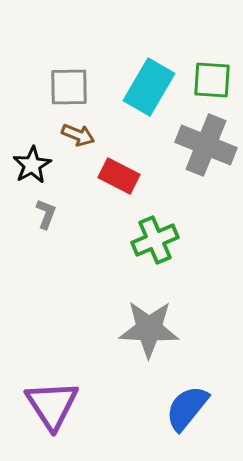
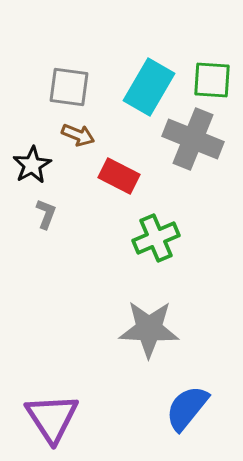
gray square: rotated 9 degrees clockwise
gray cross: moved 13 px left, 6 px up
green cross: moved 1 px right, 2 px up
purple triangle: moved 13 px down
